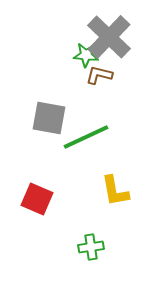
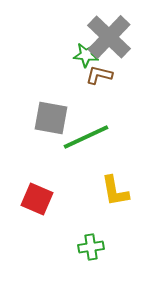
gray square: moved 2 px right
